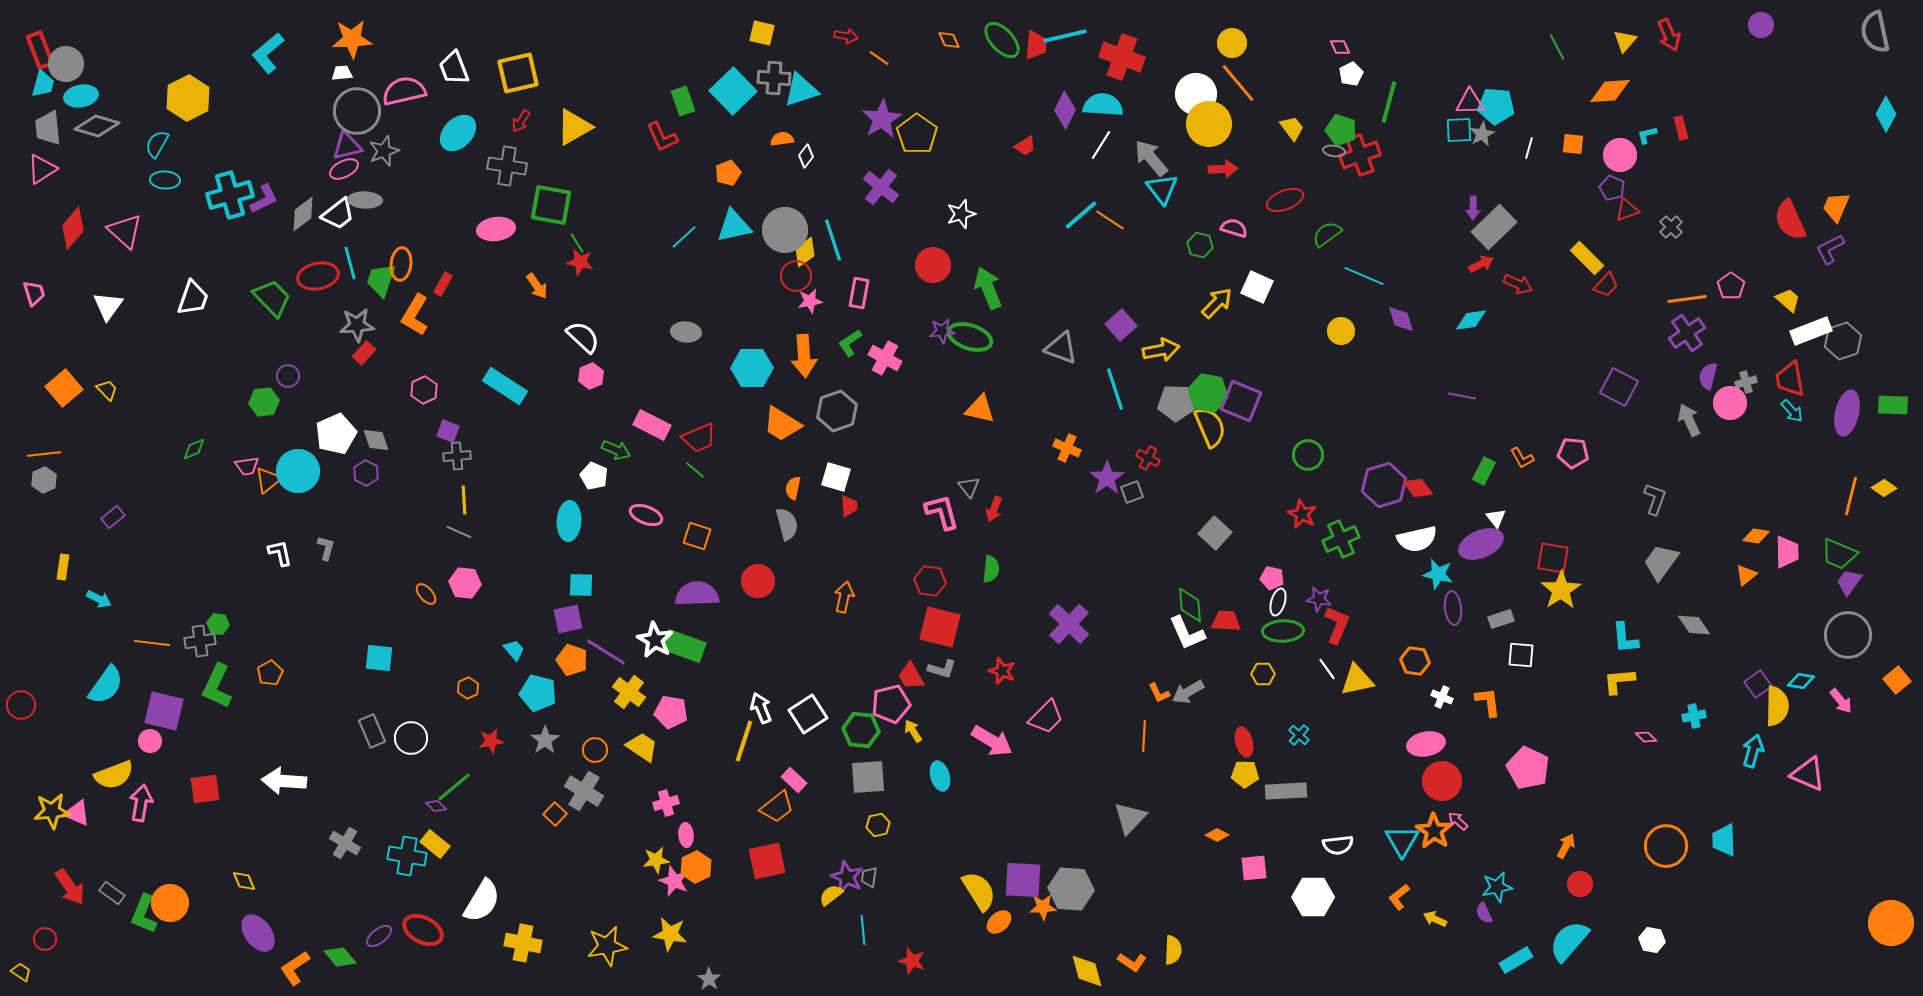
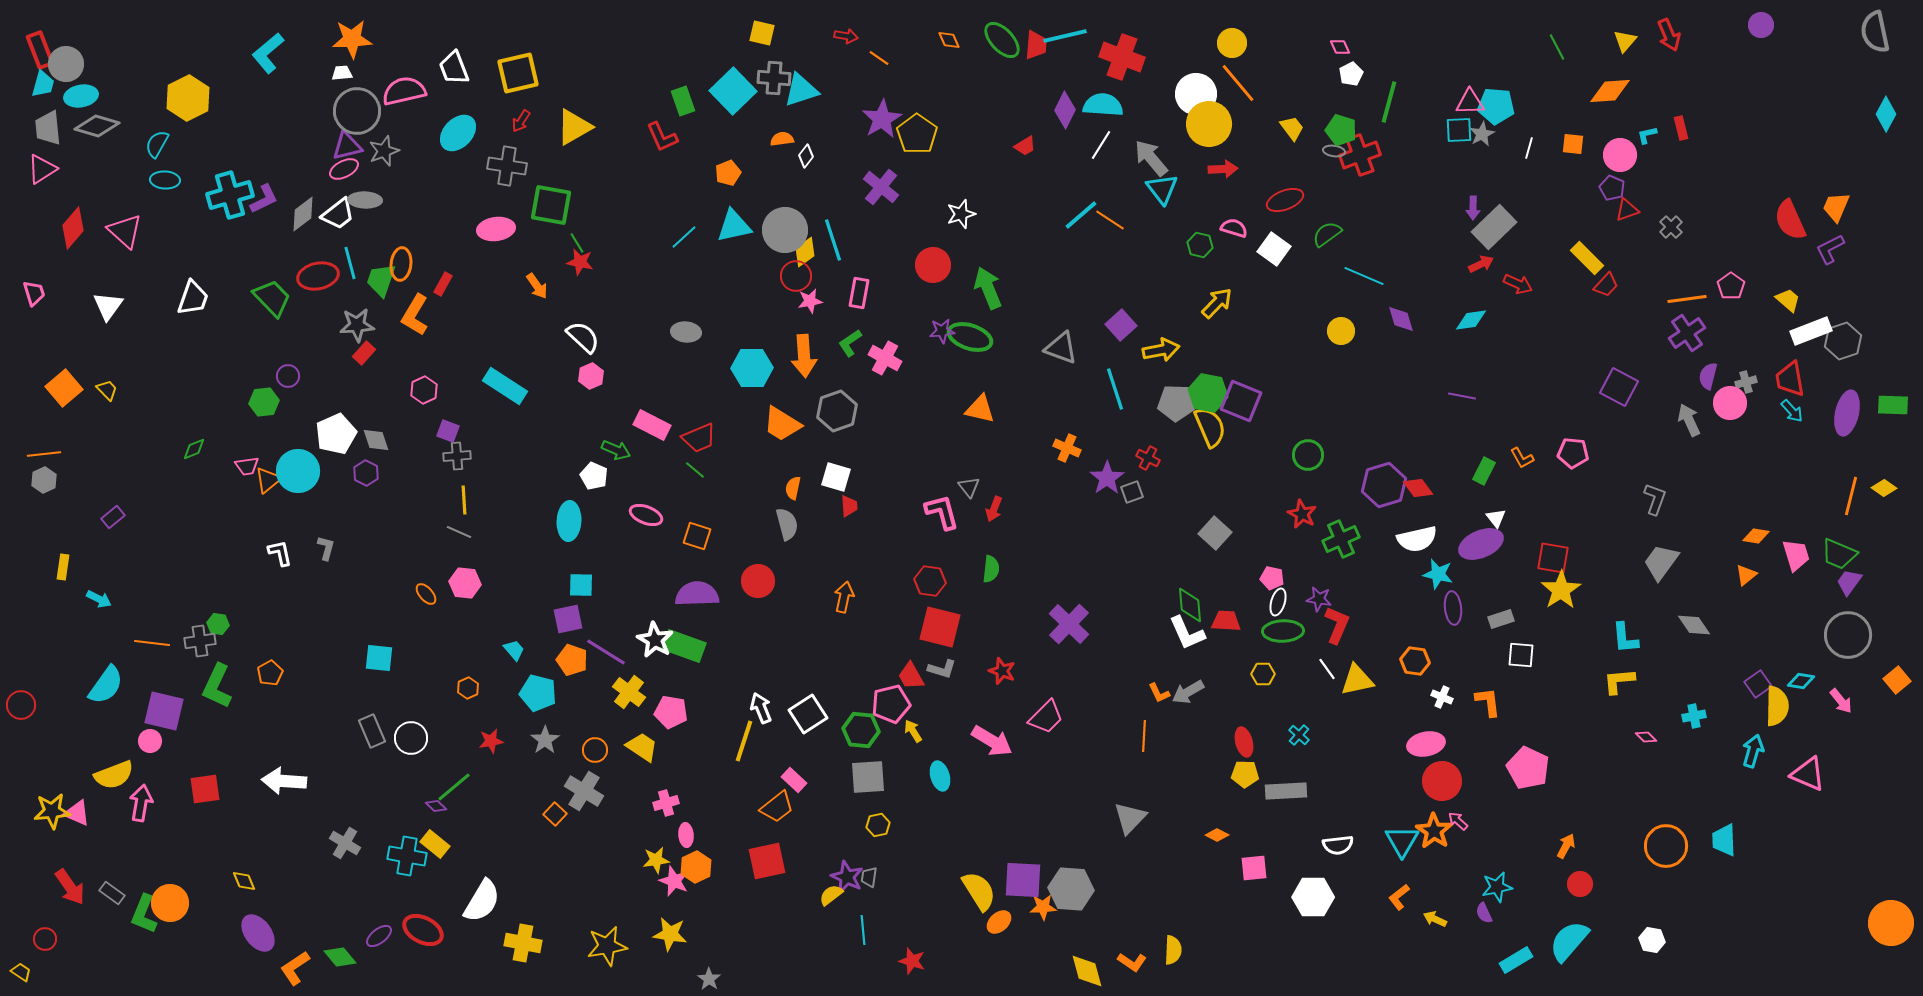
white square at (1257, 287): moved 17 px right, 38 px up; rotated 12 degrees clockwise
pink trapezoid at (1787, 552): moved 9 px right, 3 px down; rotated 16 degrees counterclockwise
